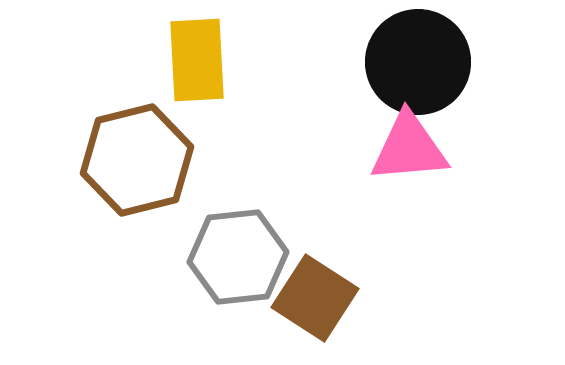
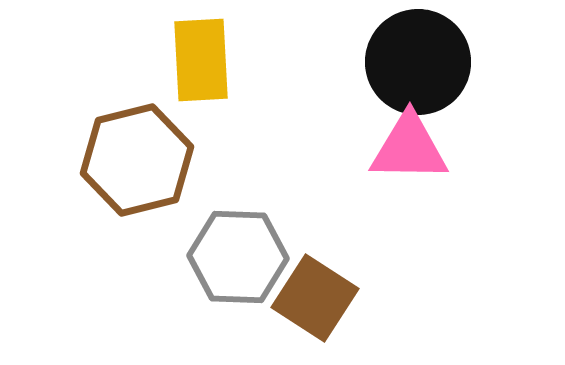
yellow rectangle: moved 4 px right
pink triangle: rotated 6 degrees clockwise
gray hexagon: rotated 8 degrees clockwise
